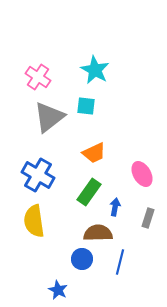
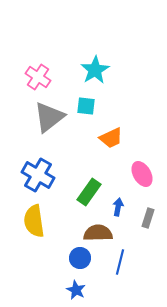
cyan star: rotated 12 degrees clockwise
orange trapezoid: moved 17 px right, 15 px up
blue arrow: moved 3 px right
blue circle: moved 2 px left, 1 px up
blue star: moved 18 px right
